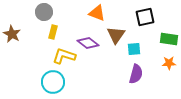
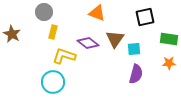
brown triangle: moved 1 px left, 4 px down
